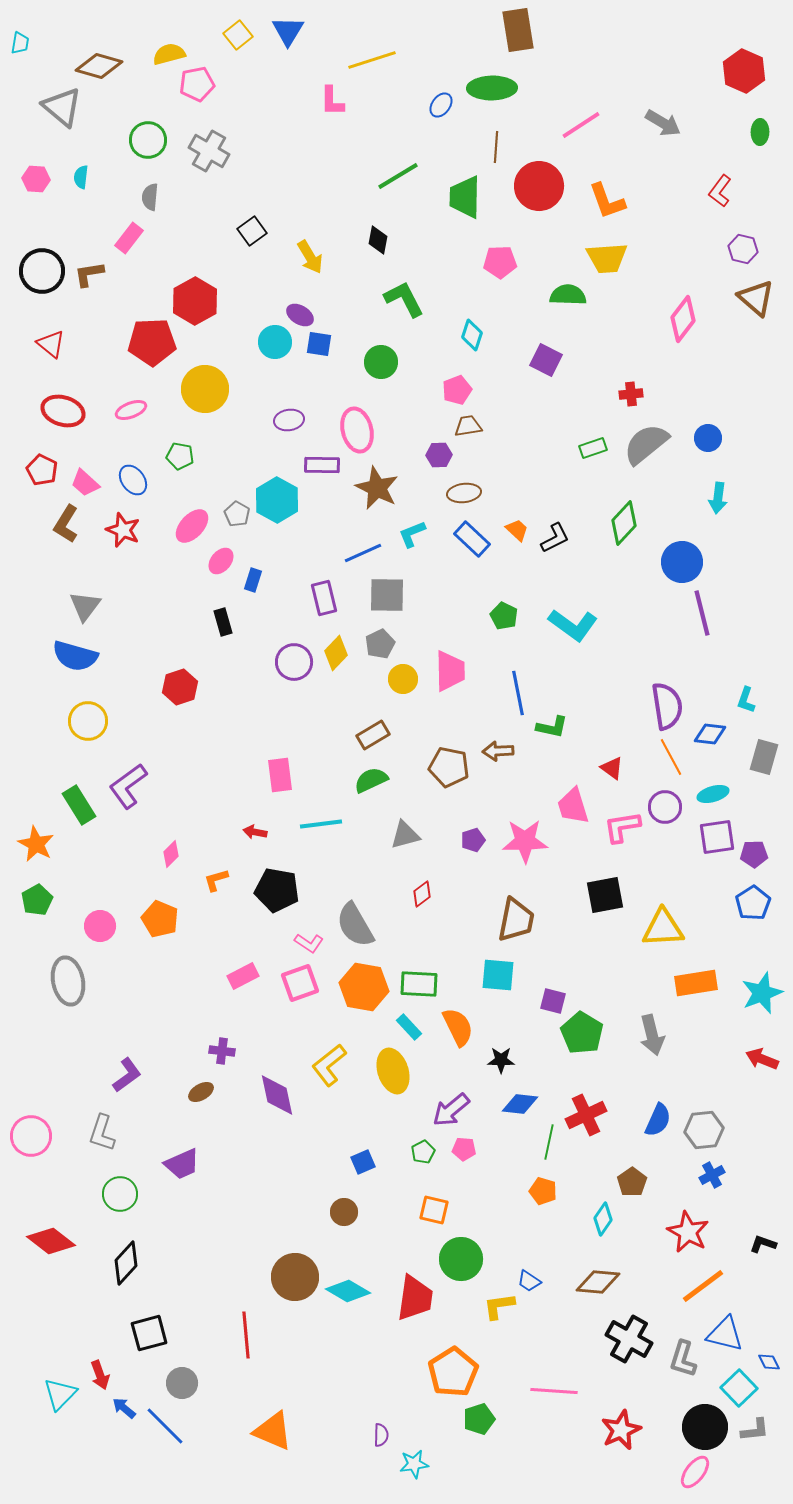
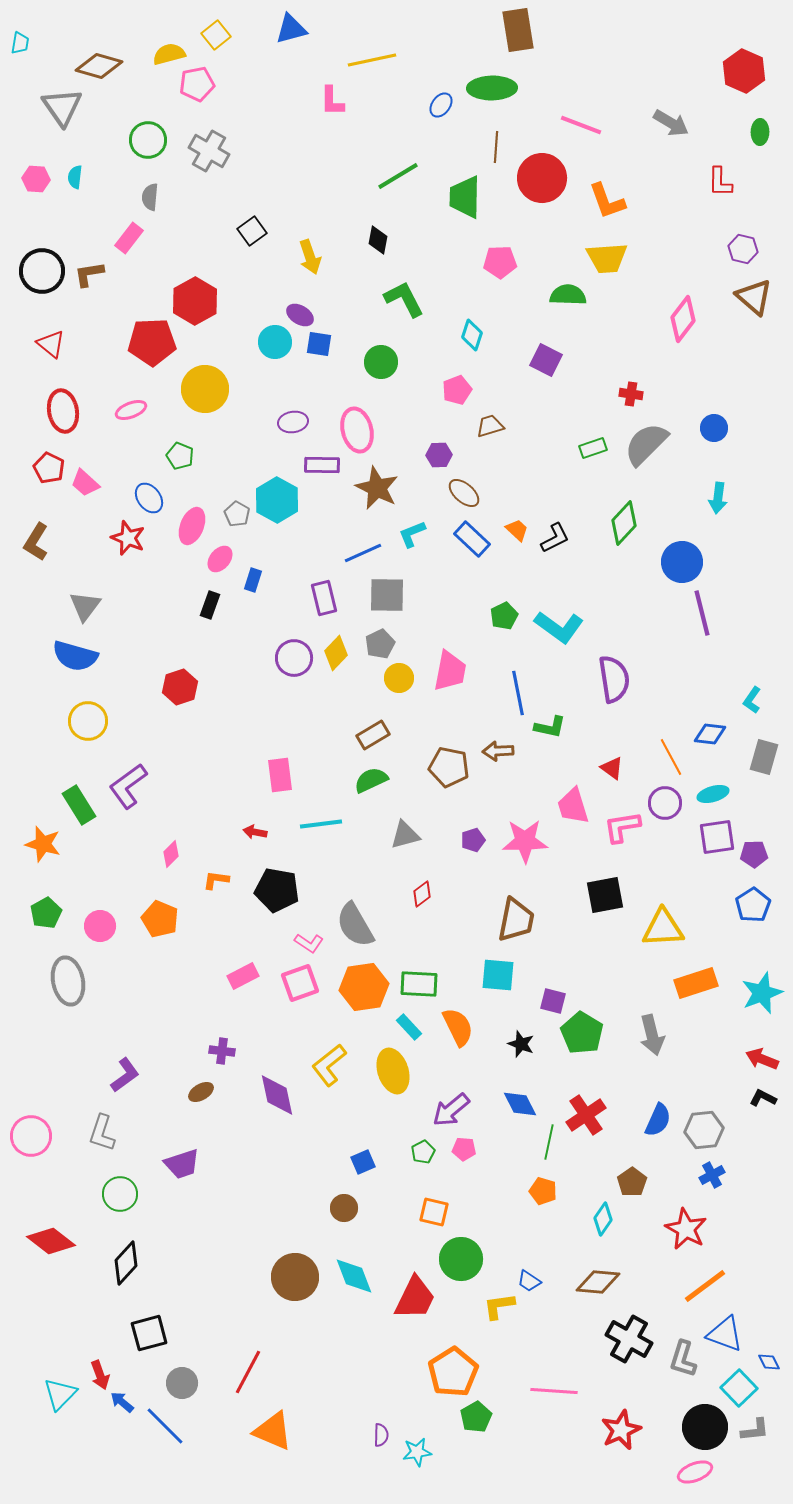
blue triangle at (288, 31): moved 3 px right, 2 px up; rotated 44 degrees clockwise
yellow square at (238, 35): moved 22 px left
yellow line at (372, 60): rotated 6 degrees clockwise
gray triangle at (62, 107): rotated 15 degrees clockwise
gray arrow at (663, 123): moved 8 px right
pink line at (581, 125): rotated 54 degrees clockwise
cyan semicircle at (81, 177): moved 6 px left
red circle at (539, 186): moved 3 px right, 8 px up
red L-shape at (720, 191): moved 9 px up; rotated 36 degrees counterclockwise
yellow arrow at (310, 257): rotated 12 degrees clockwise
brown triangle at (756, 298): moved 2 px left, 1 px up
red cross at (631, 394): rotated 15 degrees clockwise
red ellipse at (63, 411): rotated 63 degrees clockwise
purple ellipse at (289, 420): moved 4 px right, 2 px down
brown trapezoid at (468, 426): moved 22 px right; rotated 8 degrees counterclockwise
blue circle at (708, 438): moved 6 px right, 10 px up
gray semicircle at (646, 444): rotated 6 degrees counterclockwise
green pentagon at (180, 456): rotated 12 degrees clockwise
red pentagon at (42, 470): moved 7 px right, 2 px up
blue ellipse at (133, 480): moved 16 px right, 18 px down
brown ellipse at (464, 493): rotated 48 degrees clockwise
brown L-shape at (66, 524): moved 30 px left, 18 px down
pink ellipse at (192, 526): rotated 21 degrees counterclockwise
red star at (123, 530): moved 5 px right, 8 px down
pink ellipse at (221, 561): moved 1 px left, 2 px up
green pentagon at (504, 616): rotated 20 degrees clockwise
black rectangle at (223, 622): moved 13 px left, 17 px up; rotated 36 degrees clockwise
cyan L-shape at (573, 625): moved 14 px left, 2 px down
purple circle at (294, 662): moved 4 px up
pink trapezoid at (450, 671): rotated 12 degrees clockwise
yellow circle at (403, 679): moved 4 px left, 1 px up
cyan L-shape at (746, 700): moved 6 px right; rotated 16 degrees clockwise
purple semicircle at (667, 706): moved 53 px left, 27 px up
green L-shape at (552, 727): moved 2 px left
purple circle at (665, 807): moved 4 px up
orange star at (36, 844): moved 7 px right; rotated 12 degrees counterclockwise
orange L-shape at (216, 880): rotated 24 degrees clockwise
green pentagon at (37, 900): moved 9 px right, 13 px down
blue pentagon at (753, 903): moved 2 px down
orange rectangle at (696, 983): rotated 9 degrees counterclockwise
orange hexagon at (364, 987): rotated 18 degrees counterclockwise
black star at (501, 1060): moved 20 px right, 16 px up; rotated 20 degrees clockwise
purple L-shape at (127, 1075): moved 2 px left
blue diamond at (520, 1104): rotated 57 degrees clockwise
red cross at (586, 1115): rotated 9 degrees counterclockwise
purple trapezoid at (182, 1164): rotated 6 degrees clockwise
orange square at (434, 1210): moved 2 px down
brown circle at (344, 1212): moved 4 px up
red star at (688, 1232): moved 2 px left, 3 px up
black L-shape at (763, 1244): moved 146 px up; rotated 8 degrees clockwise
orange line at (703, 1286): moved 2 px right
cyan diamond at (348, 1291): moved 6 px right, 15 px up; rotated 39 degrees clockwise
red trapezoid at (415, 1298): rotated 18 degrees clockwise
blue triangle at (725, 1334): rotated 6 degrees clockwise
red line at (246, 1335): moved 2 px right, 37 px down; rotated 33 degrees clockwise
blue arrow at (124, 1408): moved 2 px left, 6 px up
green pentagon at (479, 1419): moved 3 px left, 2 px up; rotated 12 degrees counterclockwise
cyan star at (414, 1464): moved 3 px right, 12 px up
pink ellipse at (695, 1472): rotated 32 degrees clockwise
